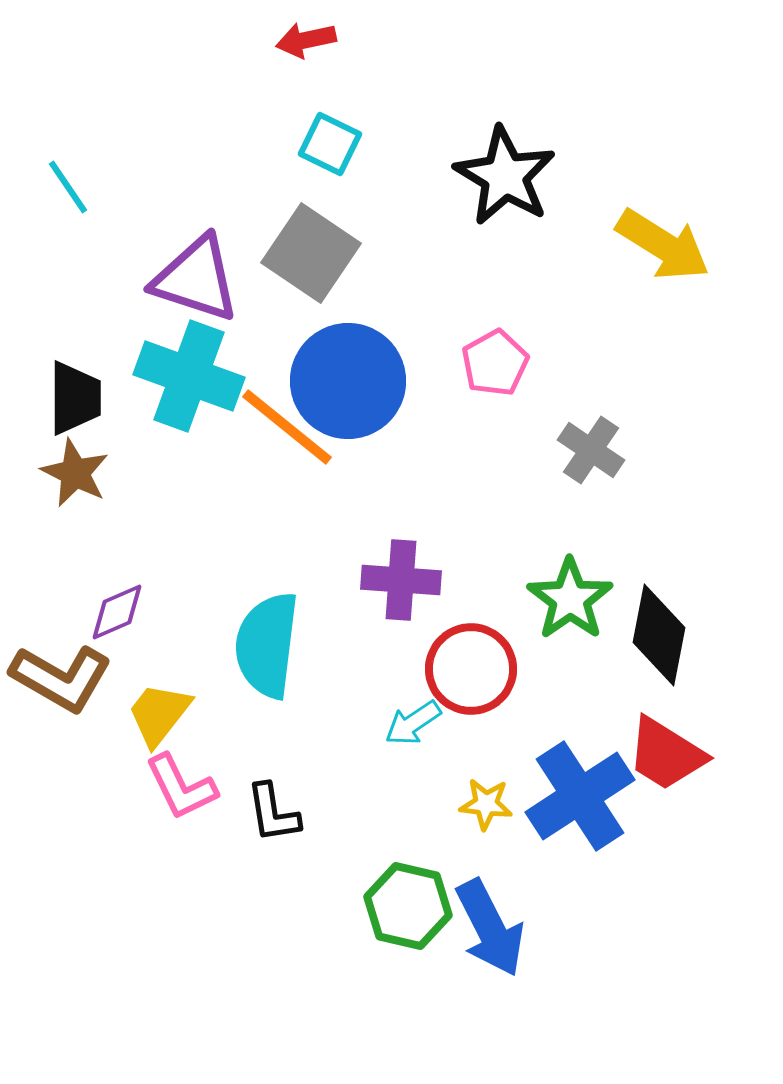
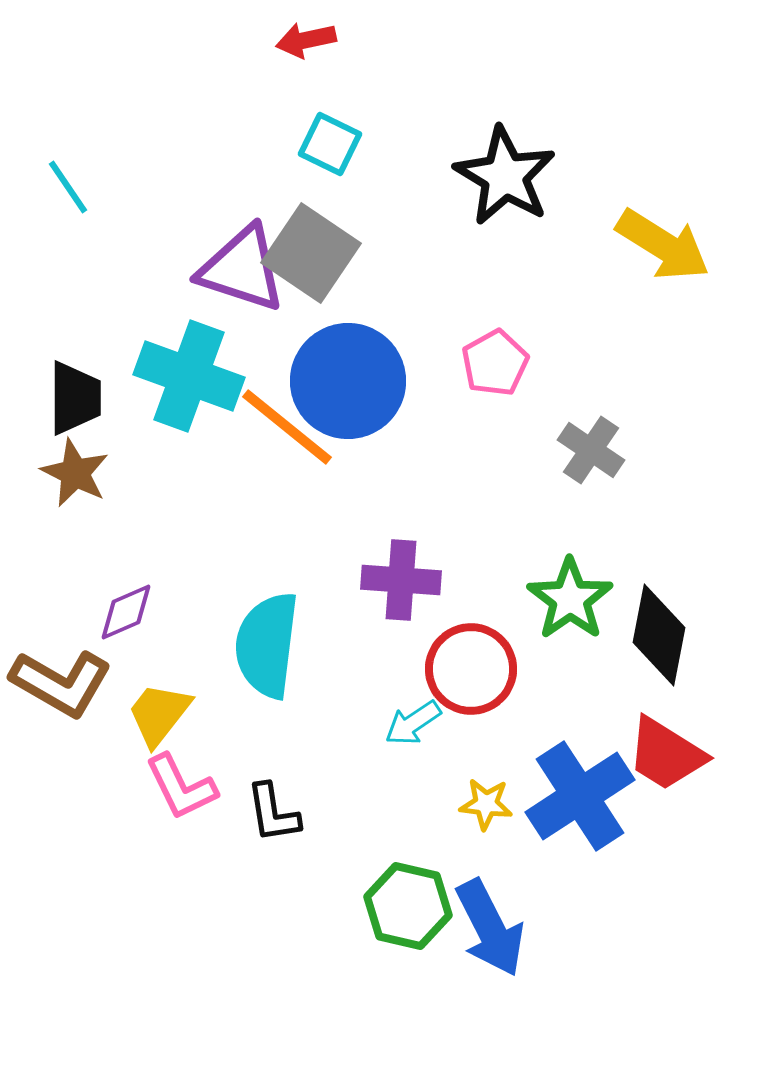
purple triangle: moved 46 px right, 10 px up
purple diamond: moved 9 px right
brown L-shape: moved 5 px down
